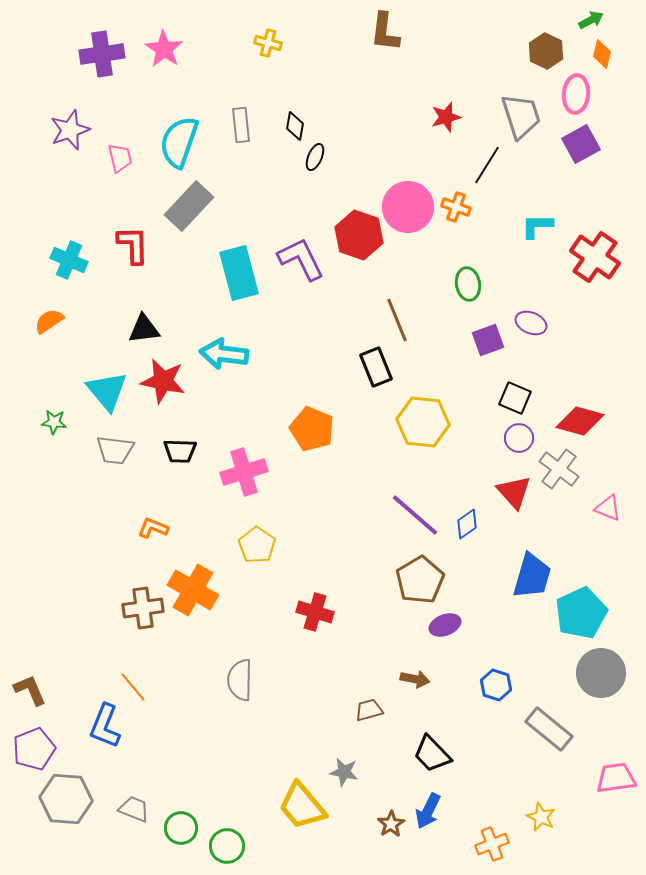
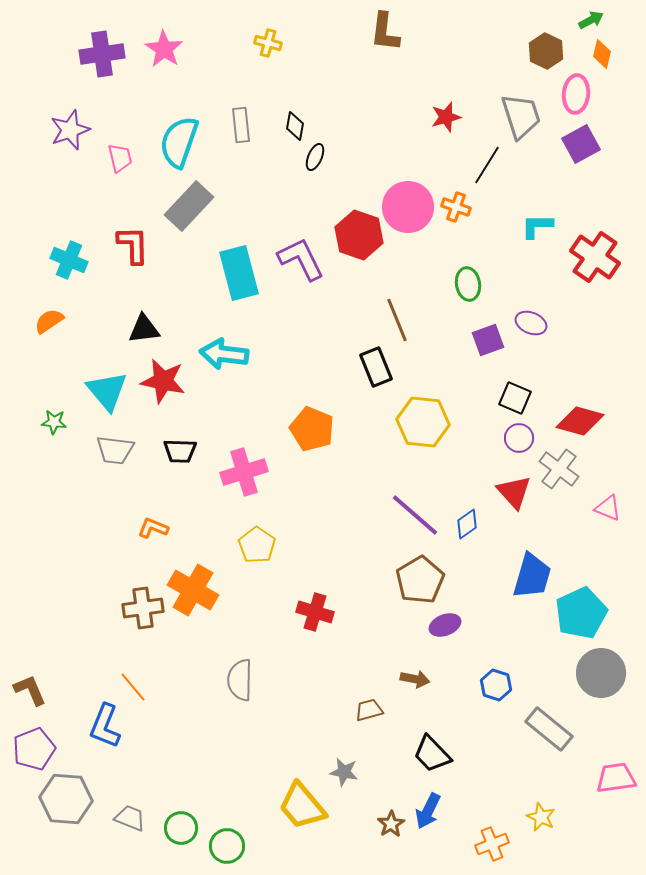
gray trapezoid at (134, 809): moved 4 px left, 9 px down
